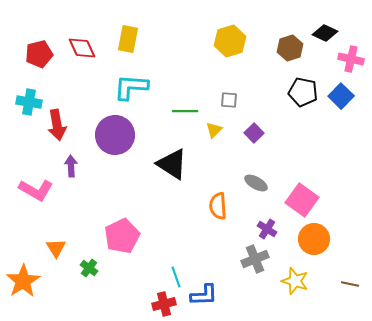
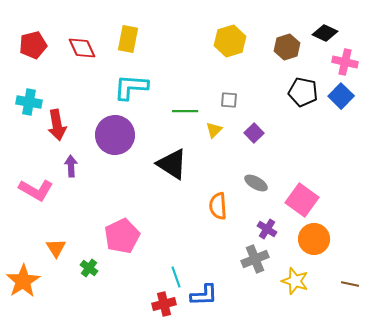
brown hexagon: moved 3 px left, 1 px up
red pentagon: moved 6 px left, 9 px up
pink cross: moved 6 px left, 3 px down
